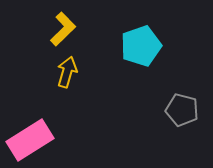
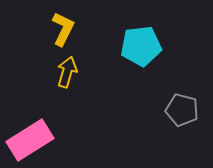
yellow L-shape: rotated 20 degrees counterclockwise
cyan pentagon: rotated 12 degrees clockwise
